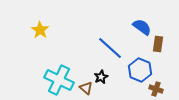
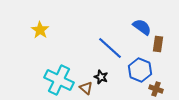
black star: rotated 24 degrees counterclockwise
